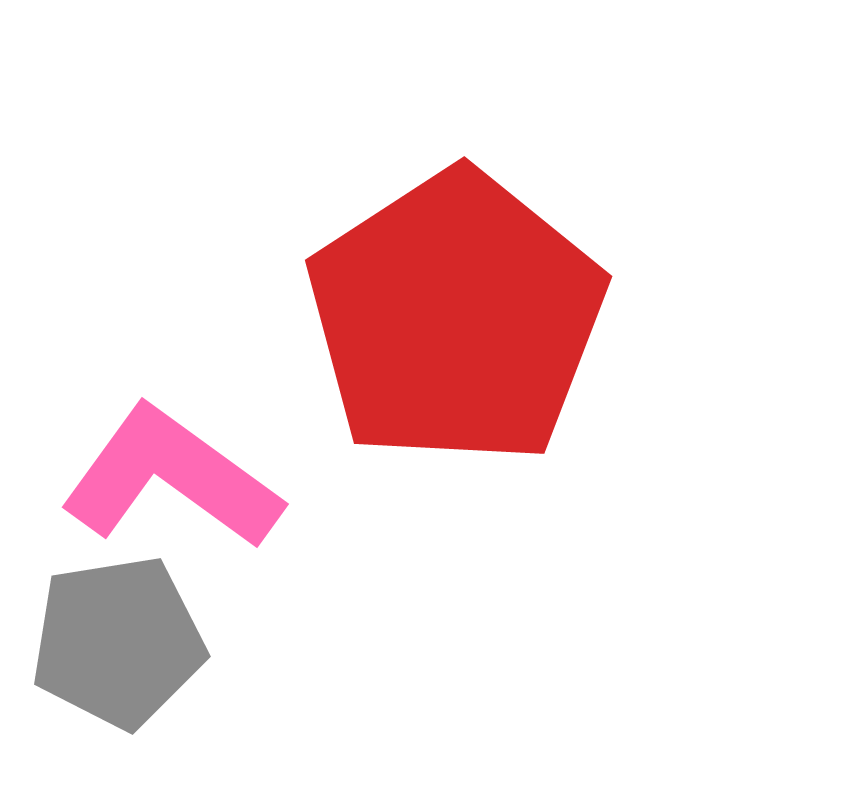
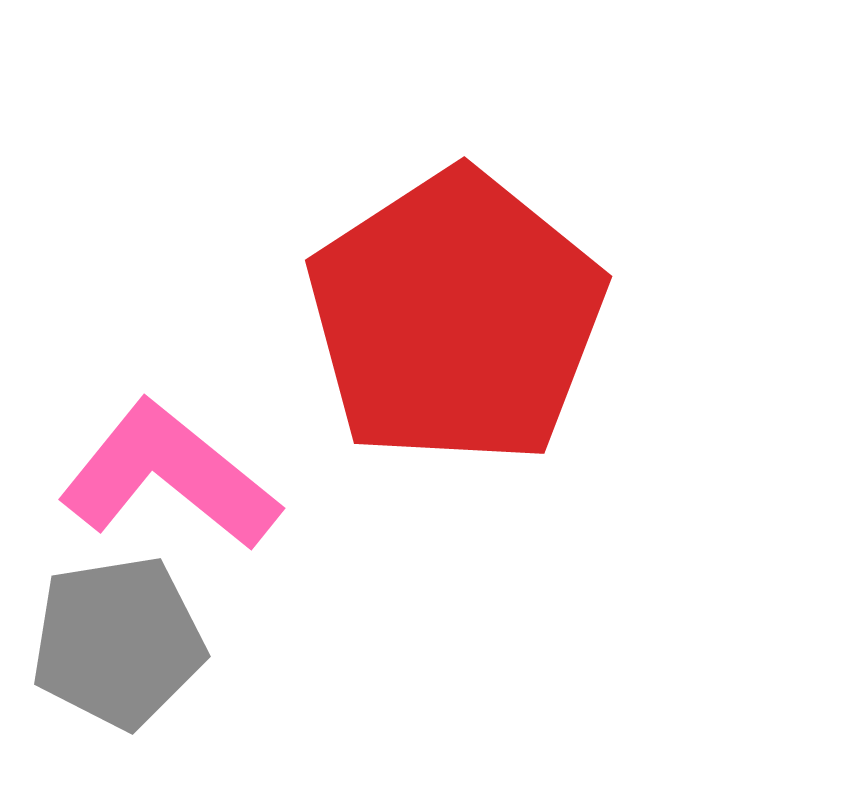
pink L-shape: moved 2 px left, 2 px up; rotated 3 degrees clockwise
